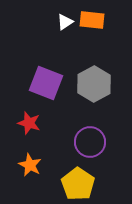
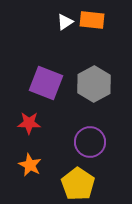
red star: rotated 15 degrees counterclockwise
